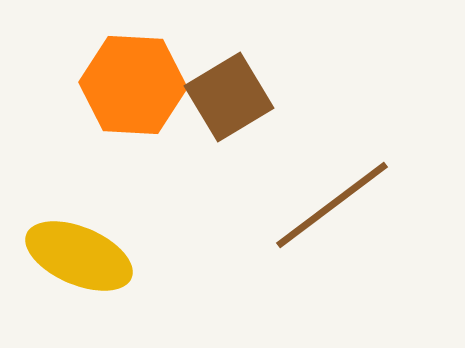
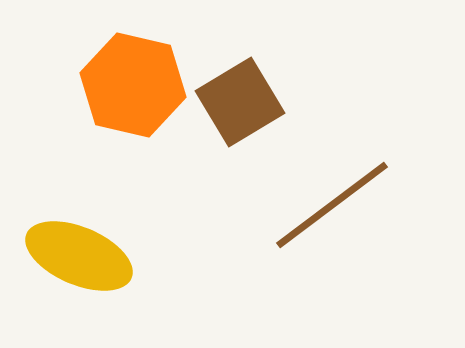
orange hexagon: rotated 10 degrees clockwise
brown square: moved 11 px right, 5 px down
